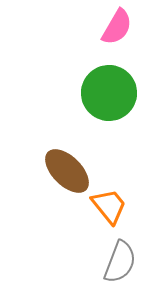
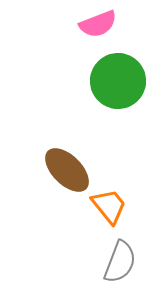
pink semicircle: moved 19 px left, 3 px up; rotated 39 degrees clockwise
green circle: moved 9 px right, 12 px up
brown ellipse: moved 1 px up
